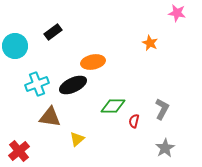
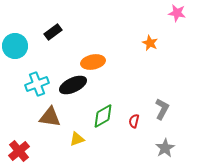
green diamond: moved 10 px left, 10 px down; rotated 30 degrees counterclockwise
yellow triangle: rotated 21 degrees clockwise
